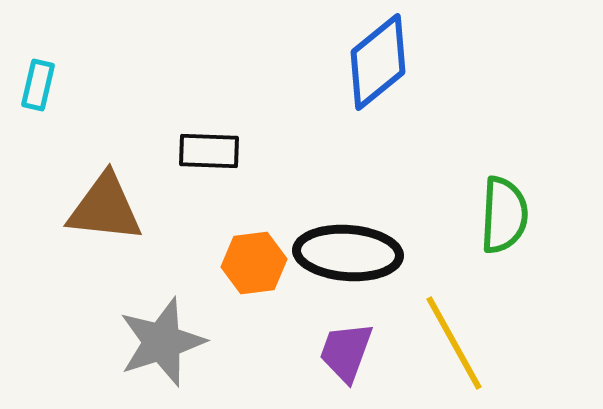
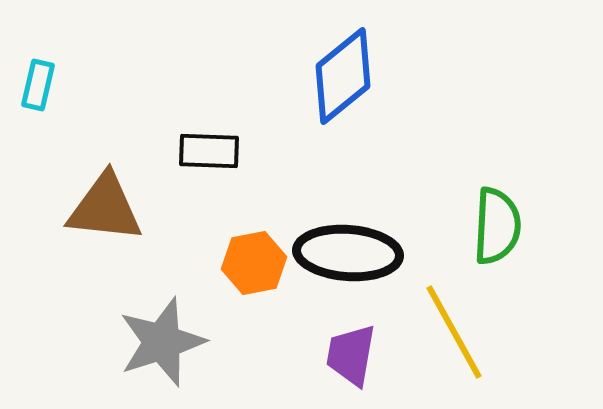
blue diamond: moved 35 px left, 14 px down
green semicircle: moved 7 px left, 11 px down
orange hexagon: rotated 4 degrees counterclockwise
yellow line: moved 11 px up
purple trapezoid: moved 5 px right, 3 px down; rotated 10 degrees counterclockwise
